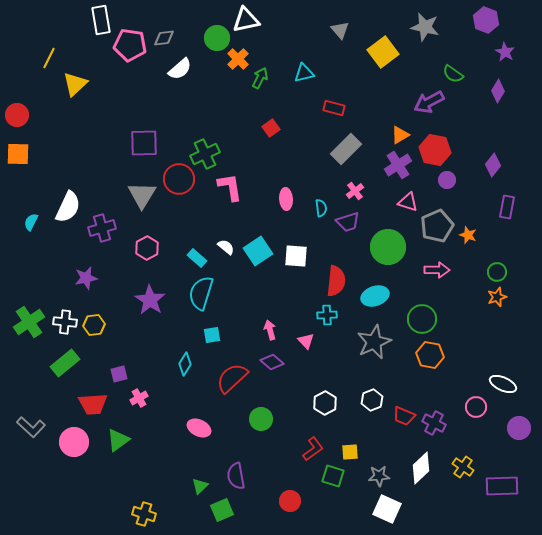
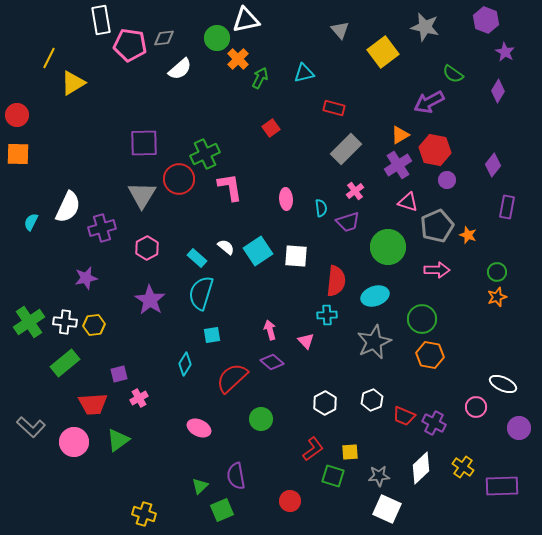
yellow triangle at (75, 84): moved 2 px left, 1 px up; rotated 12 degrees clockwise
